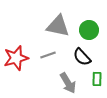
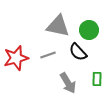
black semicircle: moved 4 px left, 5 px up
